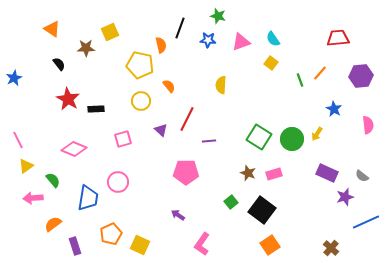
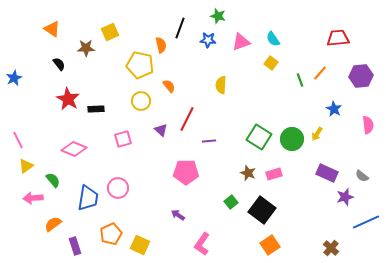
pink circle at (118, 182): moved 6 px down
